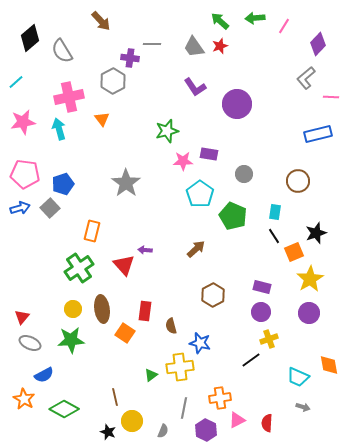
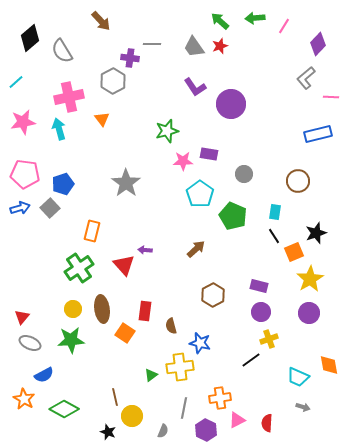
purple circle at (237, 104): moved 6 px left
purple rectangle at (262, 287): moved 3 px left, 1 px up
yellow circle at (132, 421): moved 5 px up
